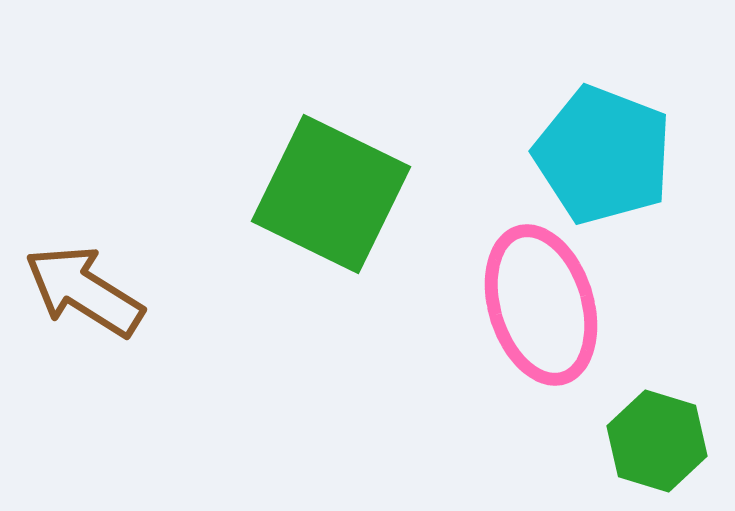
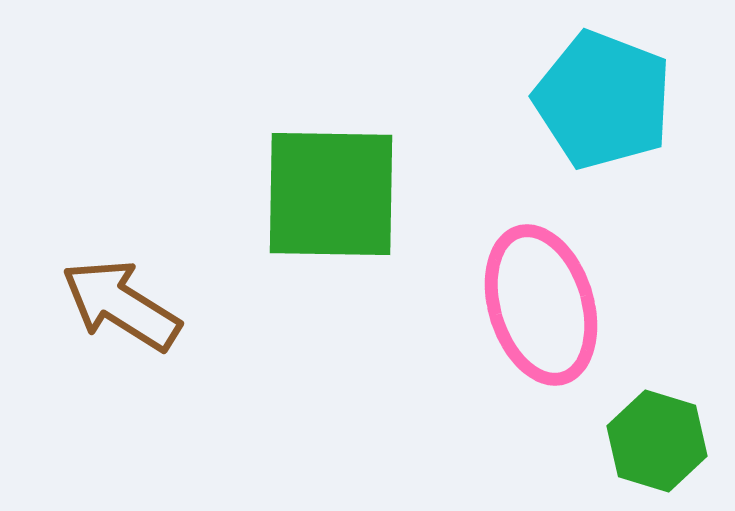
cyan pentagon: moved 55 px up
green square: rotated 25 degrees counterclockwise
brown arrow: moved 37 px right, 14 px down
